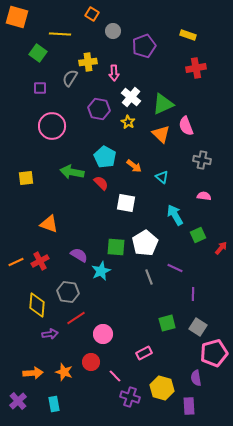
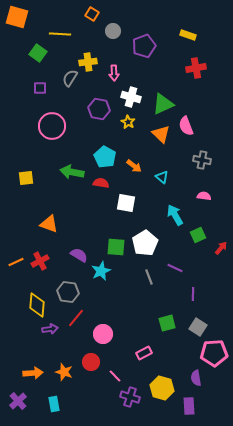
white cross at (131, 97): rotated 24 degrees counterclockwise
red semicircle at (101, 183): rotated 35 degrees counterclockwise
red line at (76, 318): rotated 18 degrees counterclockwise
purple arrow at (50, 334): moved 5 px up
pink pentagon at (214, 353): rotated 12 degrees clockwise
